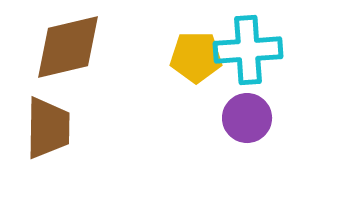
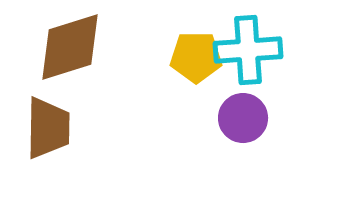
brown diamond: moved 2 px right; rotated 4 degrees counterclockwise
purple circle: moved 4 px left
